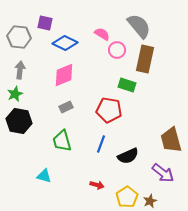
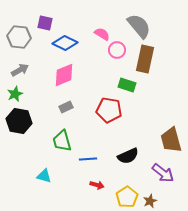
gray arrow: rotated 54 degrees clockwise
blue line: moved 13 px left, 15 px down; rotated 66 degrees clockwise
